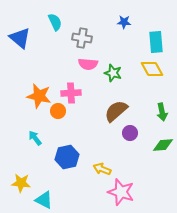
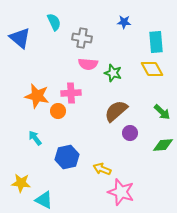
cyan semicircle: moved 1 px left
orange star: moved 2 px left
green arrow: rotated 36 degrees counterclockwise
